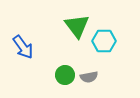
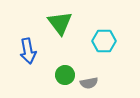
green triangle: moved 17 px left, 3 px up
blue arrow: moved 5 px right, 4 px down; rotated 25 degrees clockwise
gray semicircle: moved 6 px down
